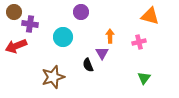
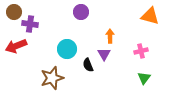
cyan circle: moved 4 px right, 12 px down
pink cross: moved 2 px right, 9 px down
purple triangle: moved 2 px right, 1 px down
brown star: moved 1 px left, 1 px down
